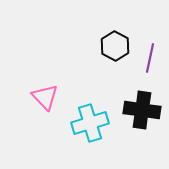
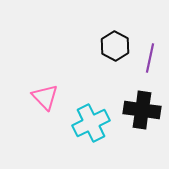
cyan cross: moved 1 px right; rotated 9 degrees counterclockwise
